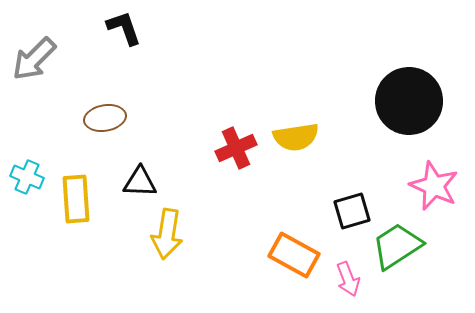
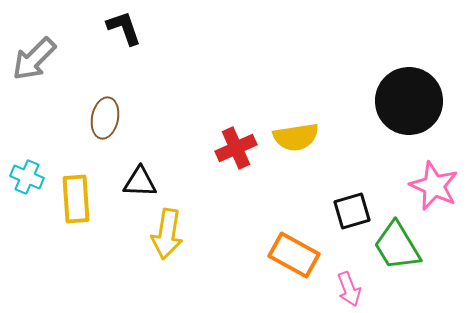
brown ellipse: rotated 69 degrees counterclockwise
green trapezoid: rotated 88 degrees counterclockwise
pink arrow: moved 1 px right, 10 px down
